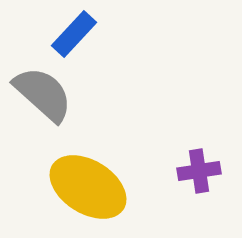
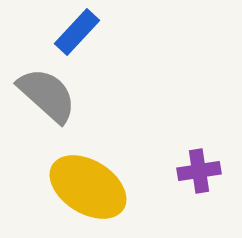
blue rectangle: moved 3 px right, 2 px up
gray semicircle: moved 4 px right, 1 px down
